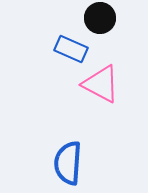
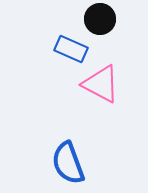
black circle: moved 1 px down
blue semicircle: rotated 24 degrees counterclockwise
